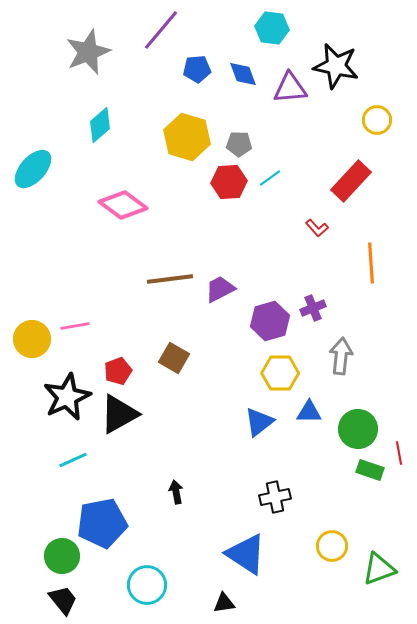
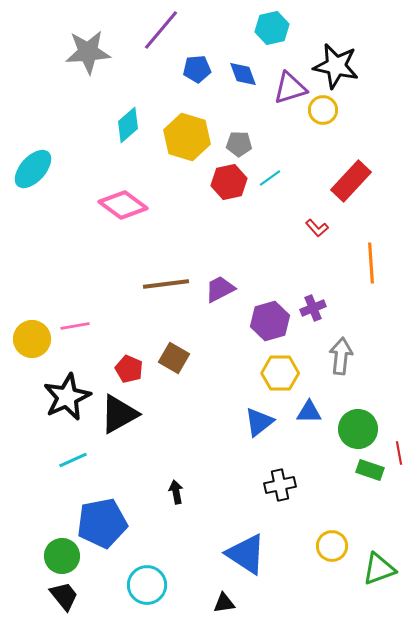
cyan hexagon at (272, 28): rotated 20 degrees counterclockwise
gray star at (88, 52): rotated 18 degrees clockwise
purple triangle at (290, 88): rotated 12 degrees counterclockwise
yellow circle at (377, 120): moved 54 px left, 10 px up
cyan diamond at (100, 125): moved 28 px right
red hexagon at (229, 182): rotated 8 degrees counterclockwise
brown line at (170, 279): moved 4 px left, 5 px down
red pentagon at (118, 371): moved 11 px right, 2 px up; rotated 28 degrees counterclockwise
black cross at (275, 497): moved 5 px right, 12 px up
black trapezoid at (63, 600): moved 1 px right, 4 px up
